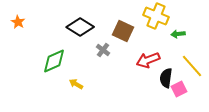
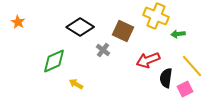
pink square: moved 6 px right
